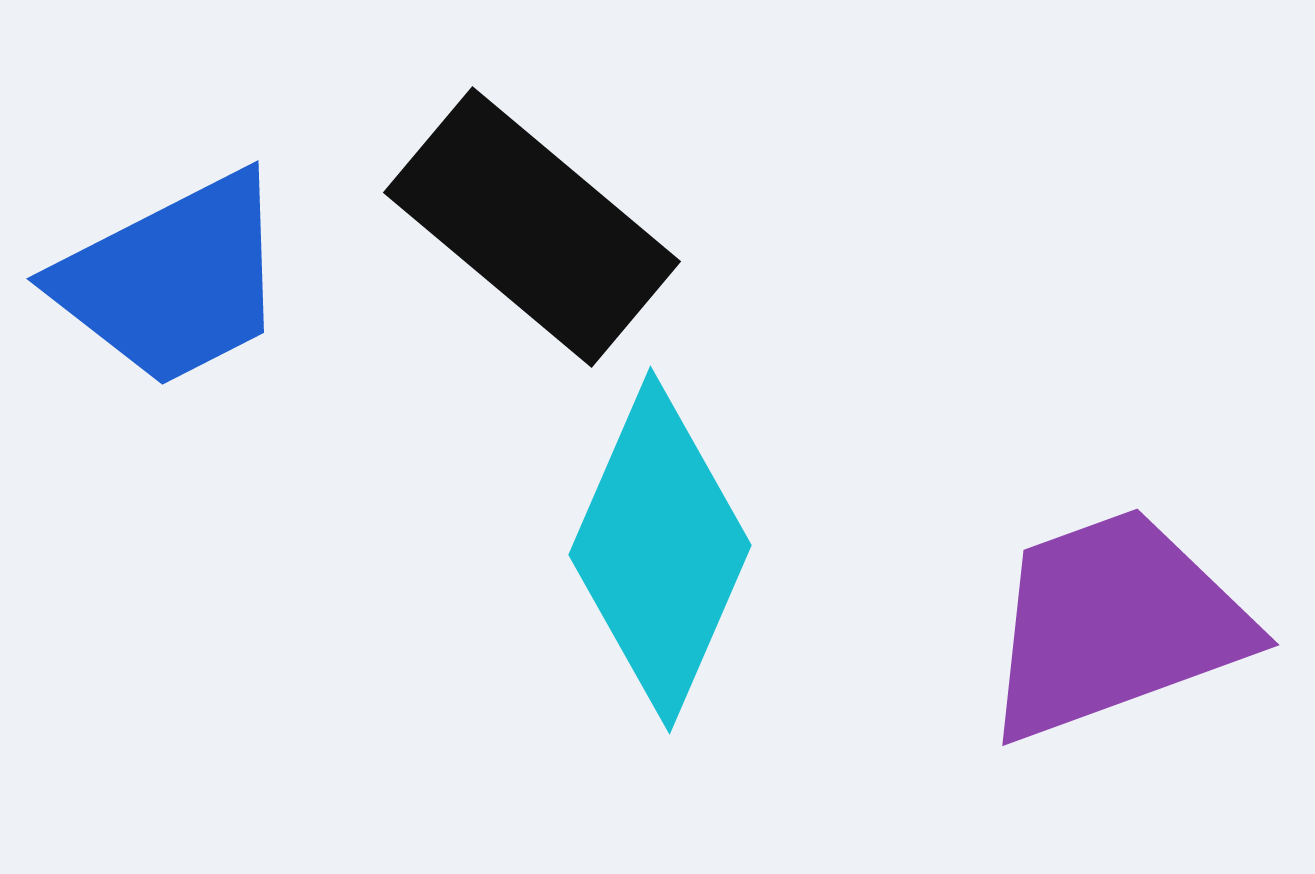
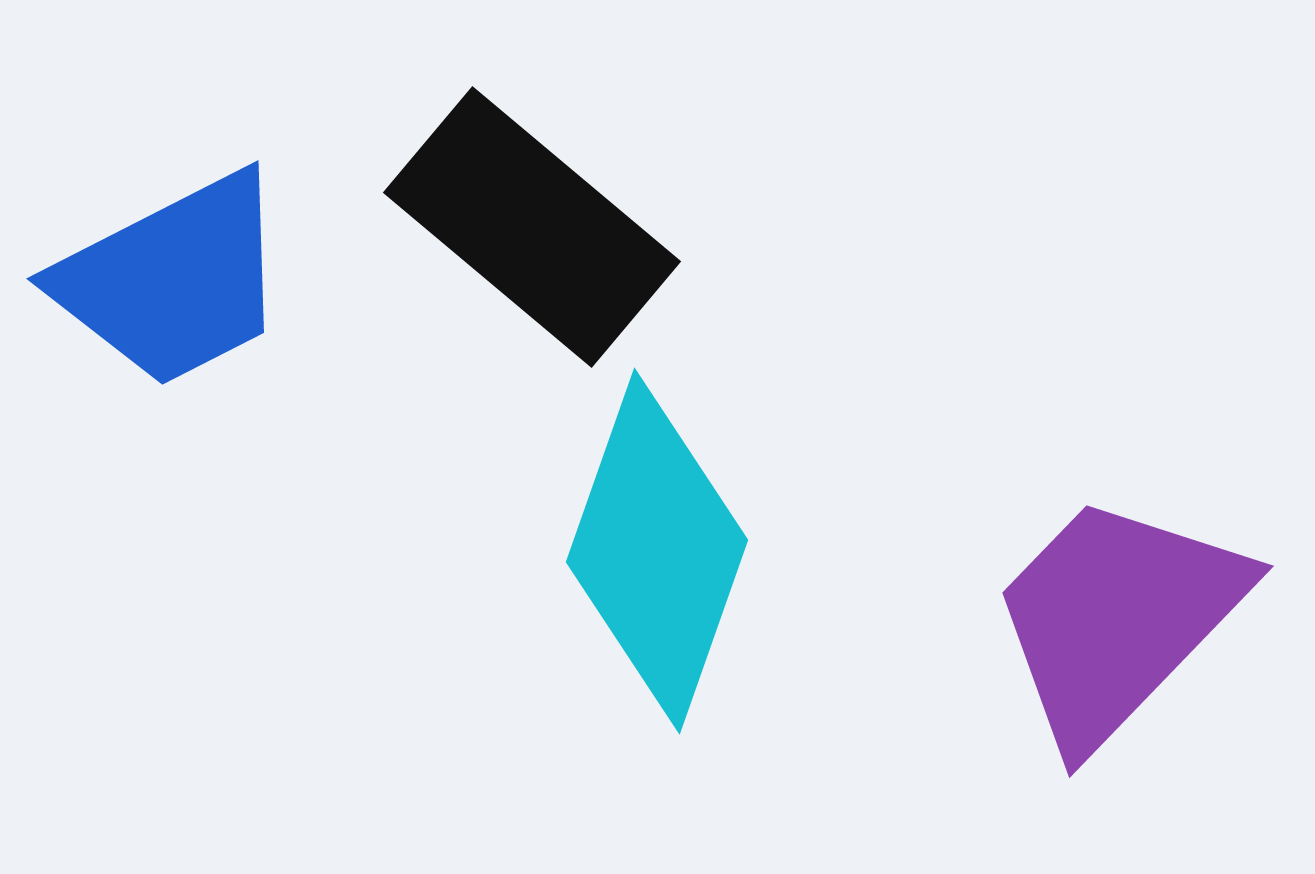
cyan diamond: moved 3 px left, 1 px down; rotated 4 degrees counterclockwise
purple trapezoid: moved 2 px right, 5 px up; rotated 26 degrees counterclockwise
